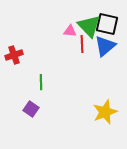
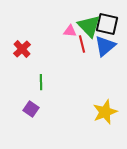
red line: rotated 12 degrees counterclockwise
red cross: moved 8 px right, 6 px up; rotated 24 degrees counterclockwise
